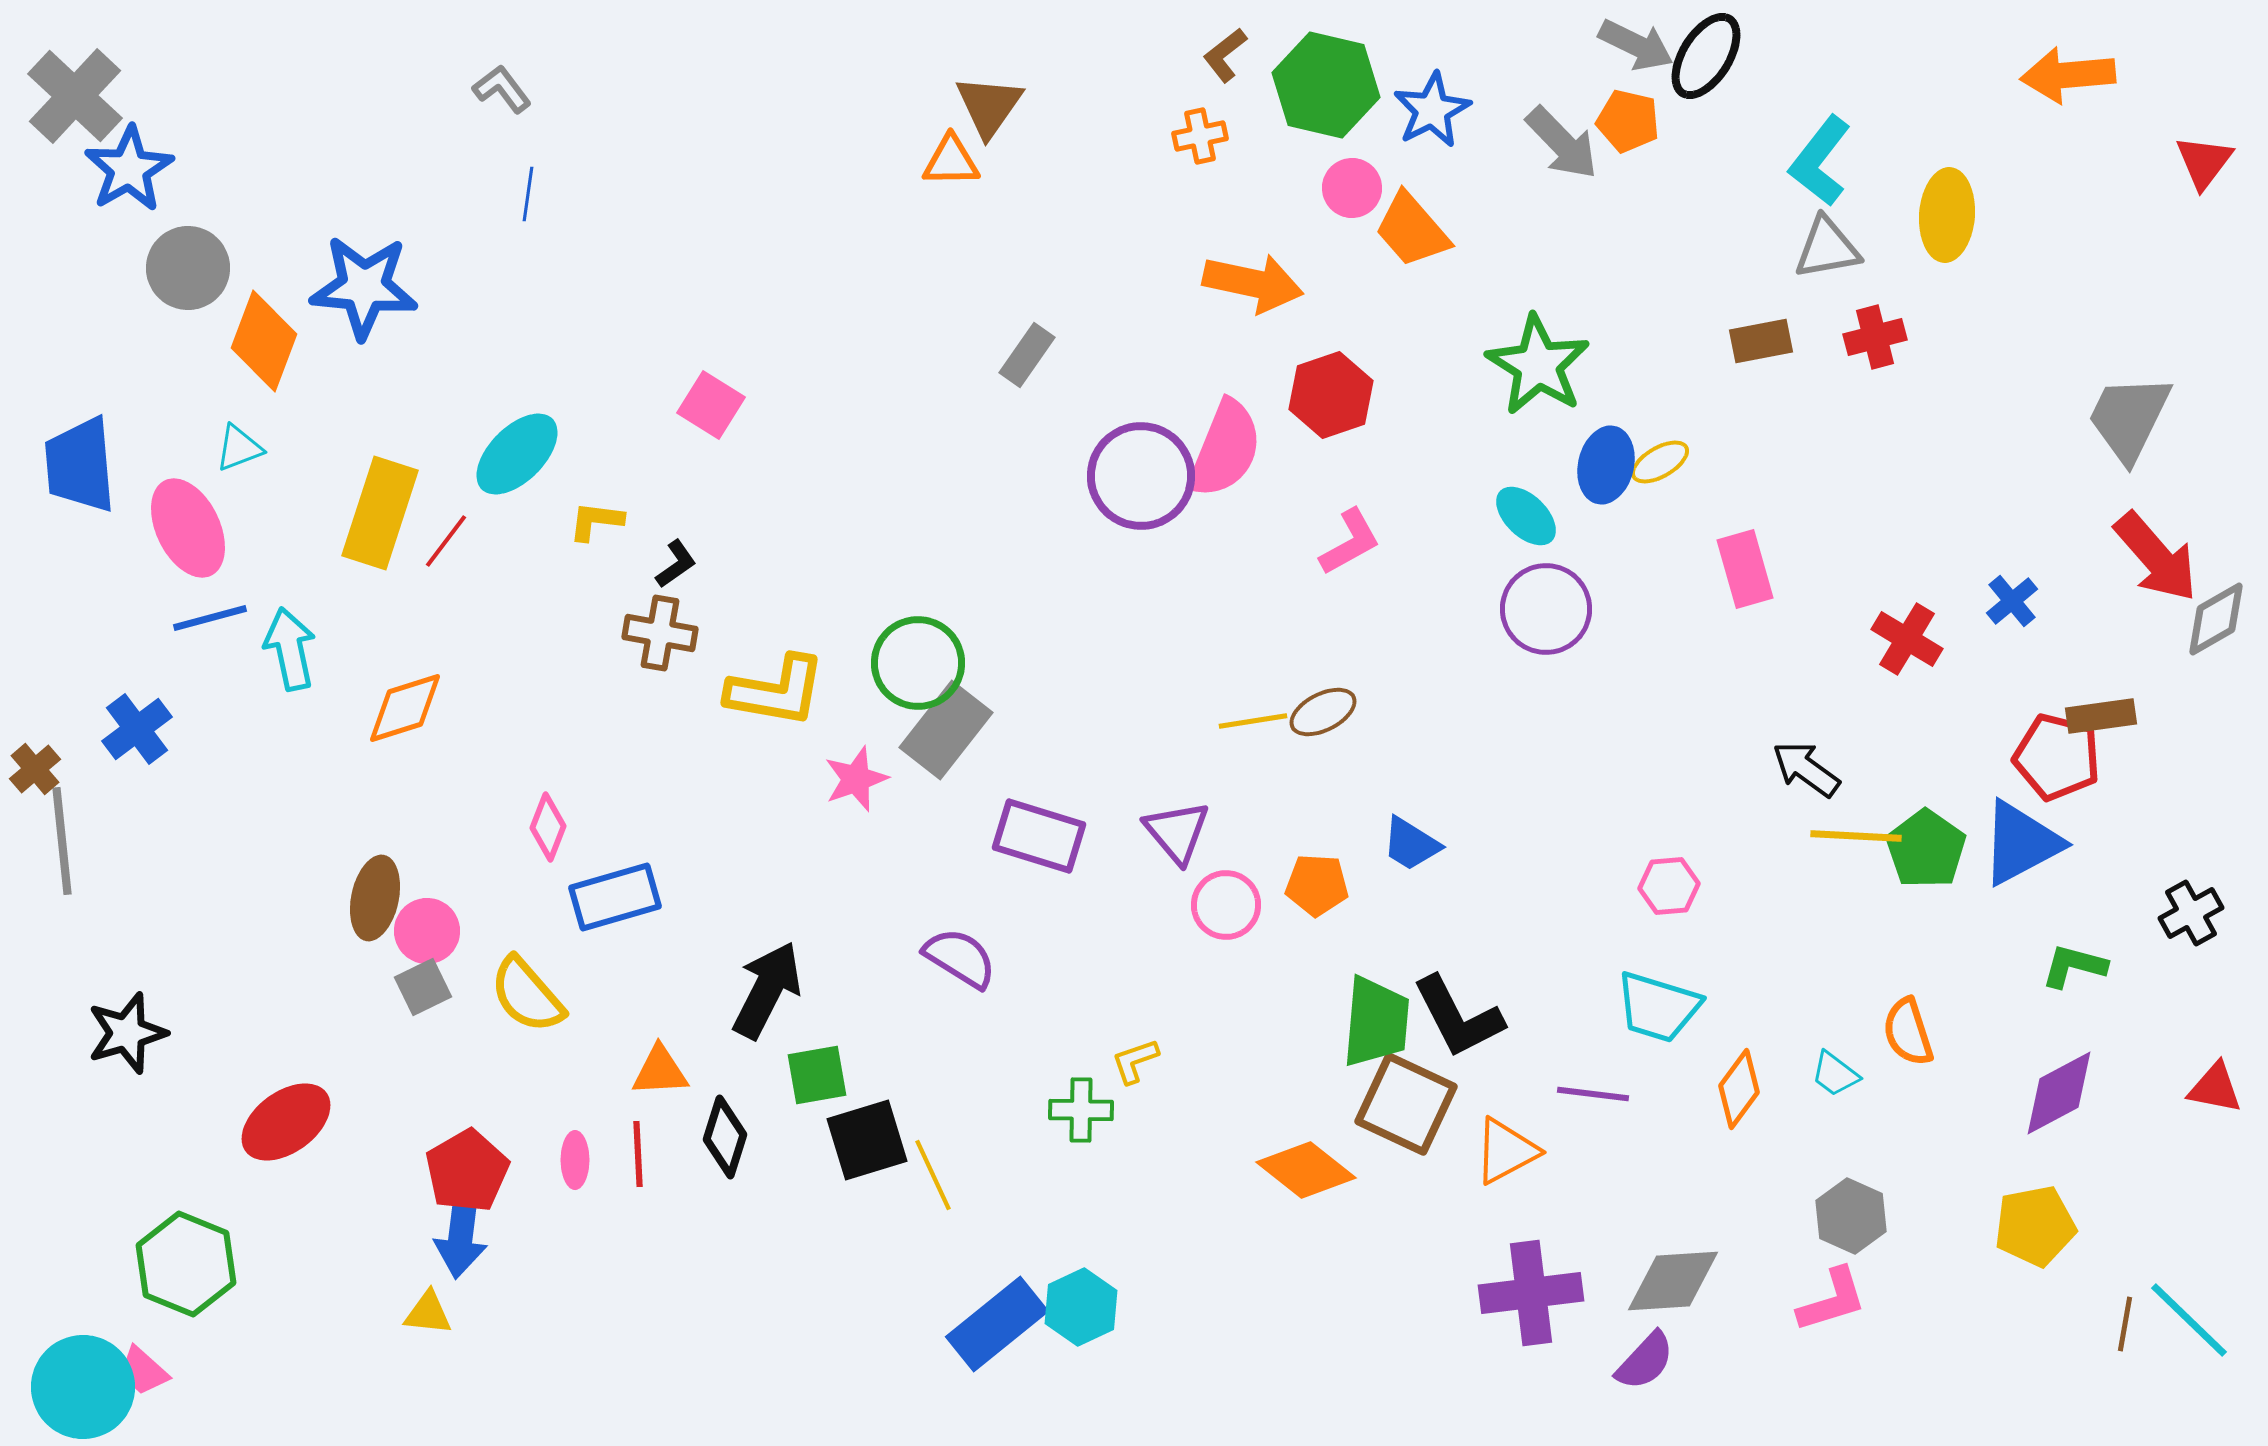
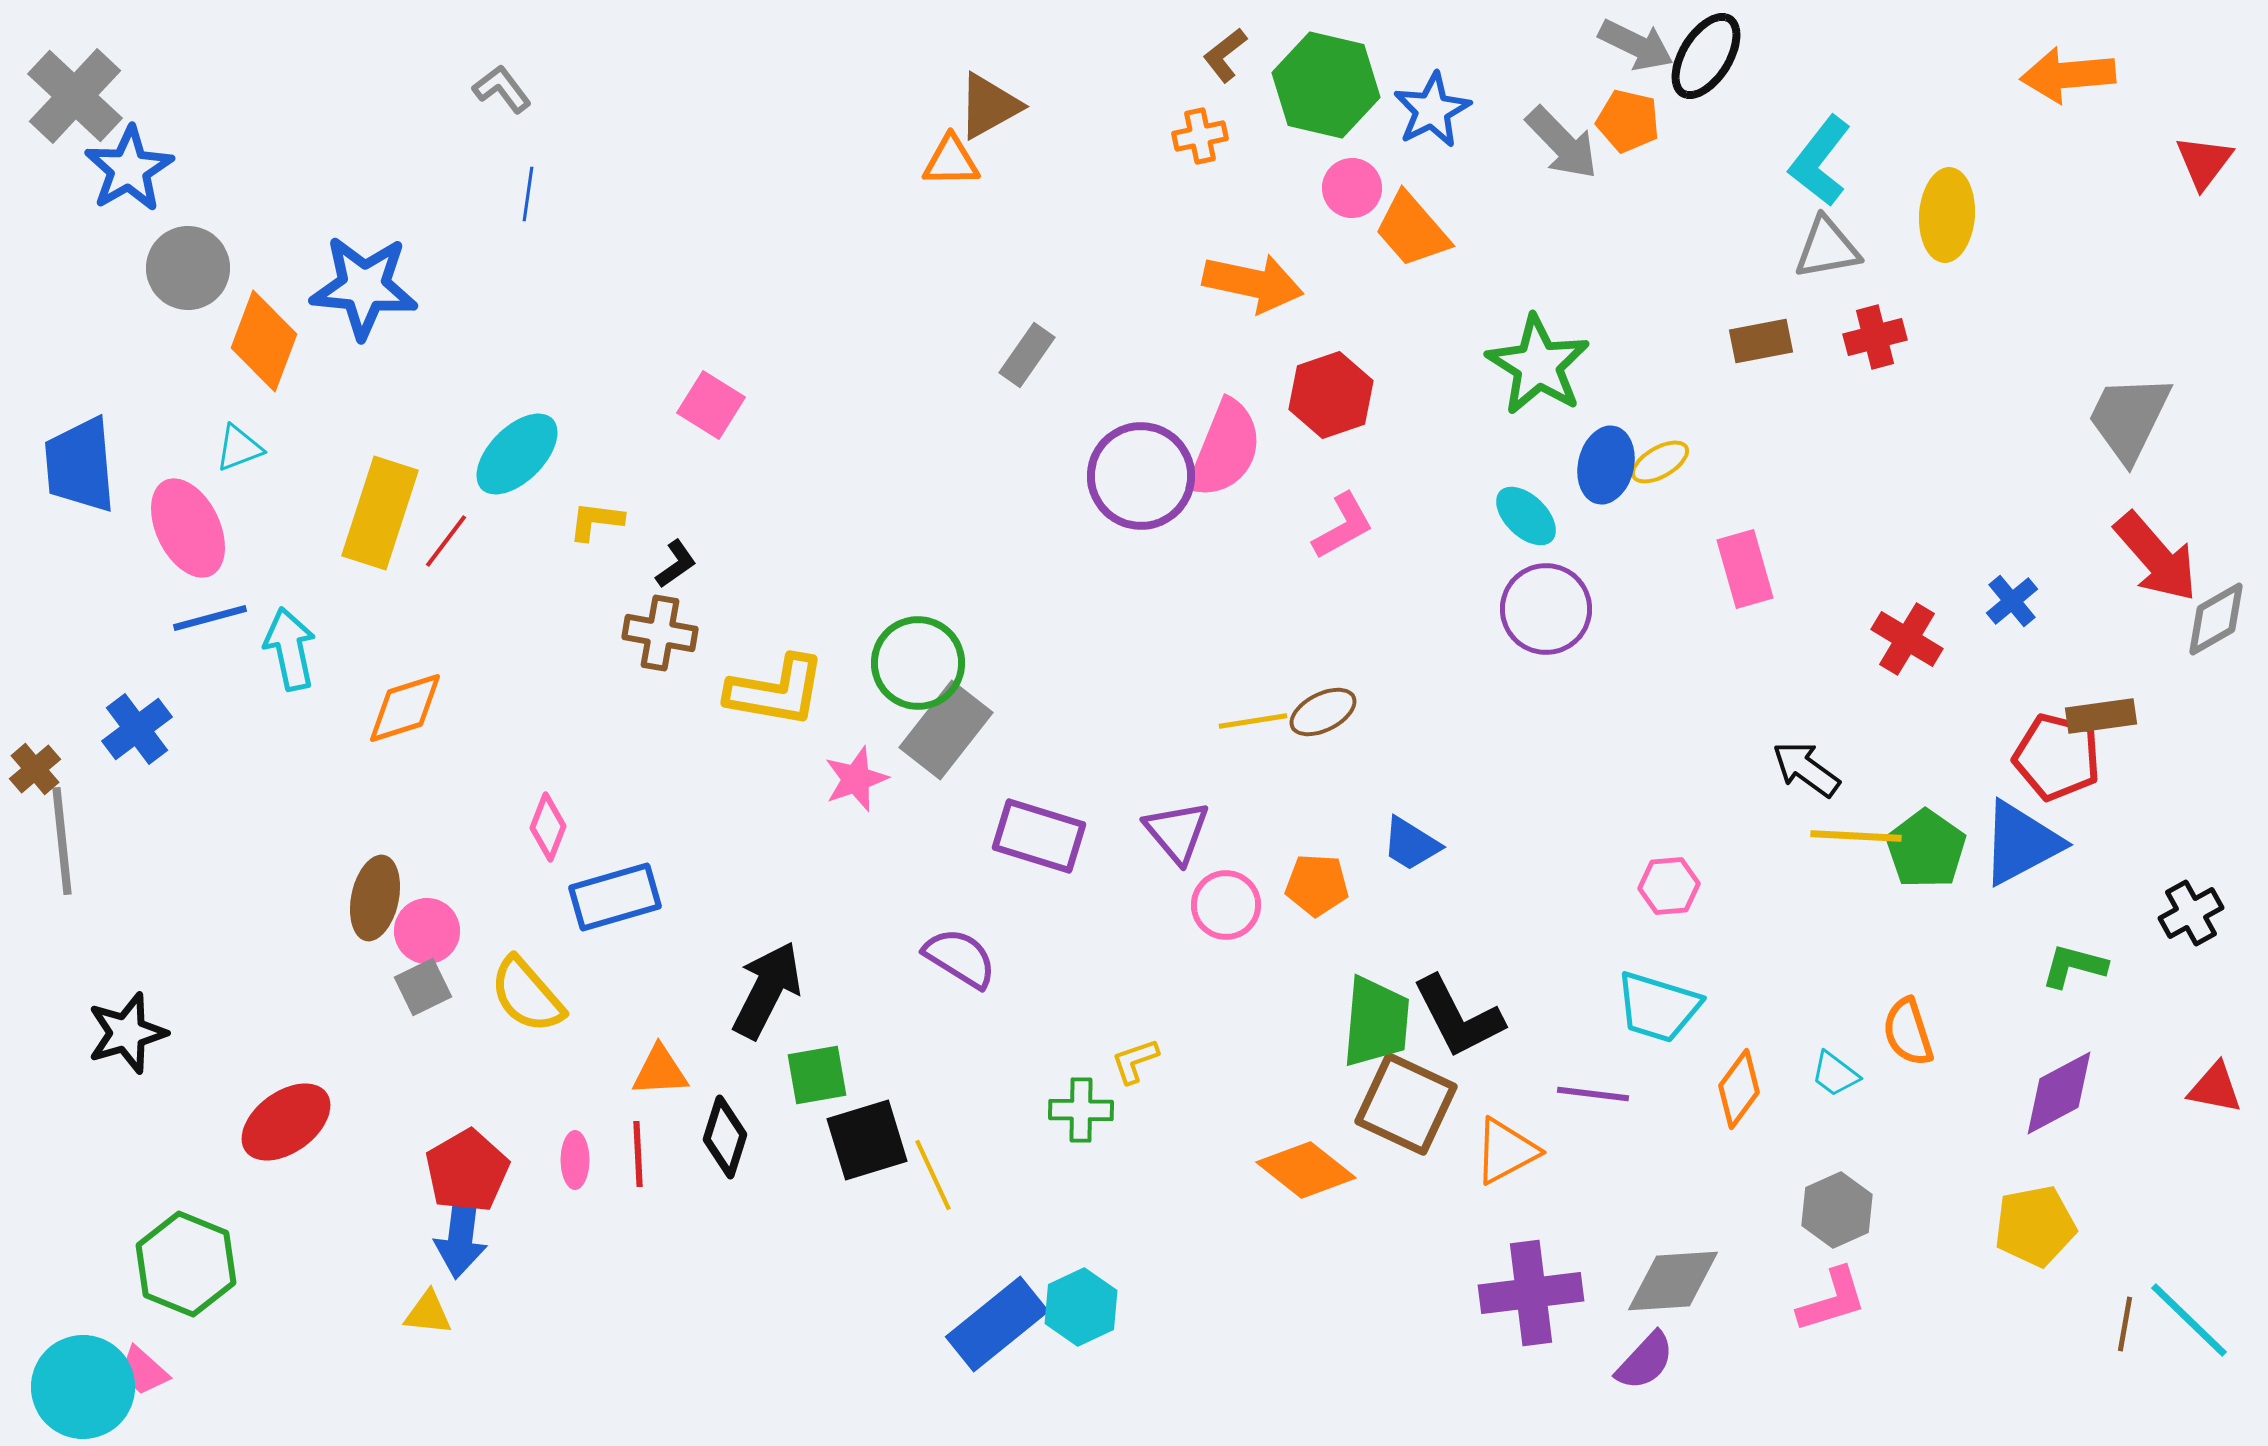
brown triangle at (989, 106): rotated 26 degrees clockwise
pink L-shape at (1350, 542): moved 7 px left, 16 px up
gray hexagon at (1851, 1216): moved 14 px left, 6 px up; rotated 12 degrees clockwise
